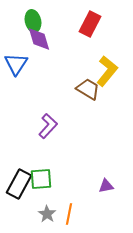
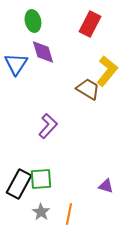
purple diamond: moved 4 px right, 13 px down
purple triangle: rotated 28 degrees clockwise
gray star: moved 6 px left, 2 px up
